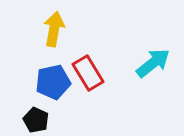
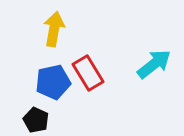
cyan arrow: moved 1 px right, 1 px down
